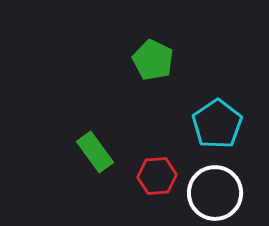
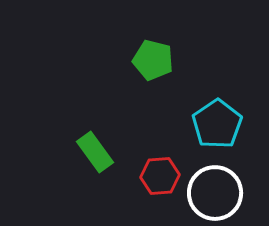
green pentagon: rotated 12 degrees counterclockwise
red hexagon: moved 3 px right
